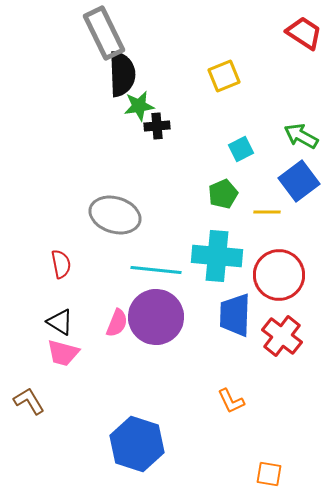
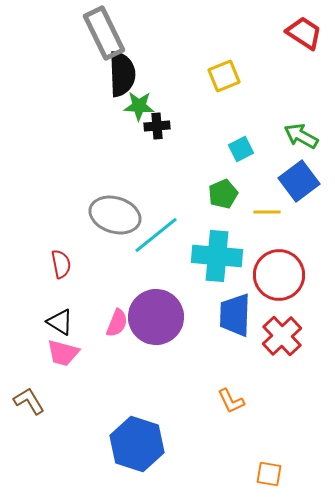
green star: rotated 12 degrees clockwise
cyan line: moved 35 px up; rotated 45 degrees counterclockwise
red cross: rotated 9 degrees clockwise
